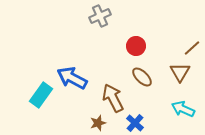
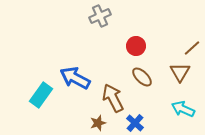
blue arrow: moved 3 px right
